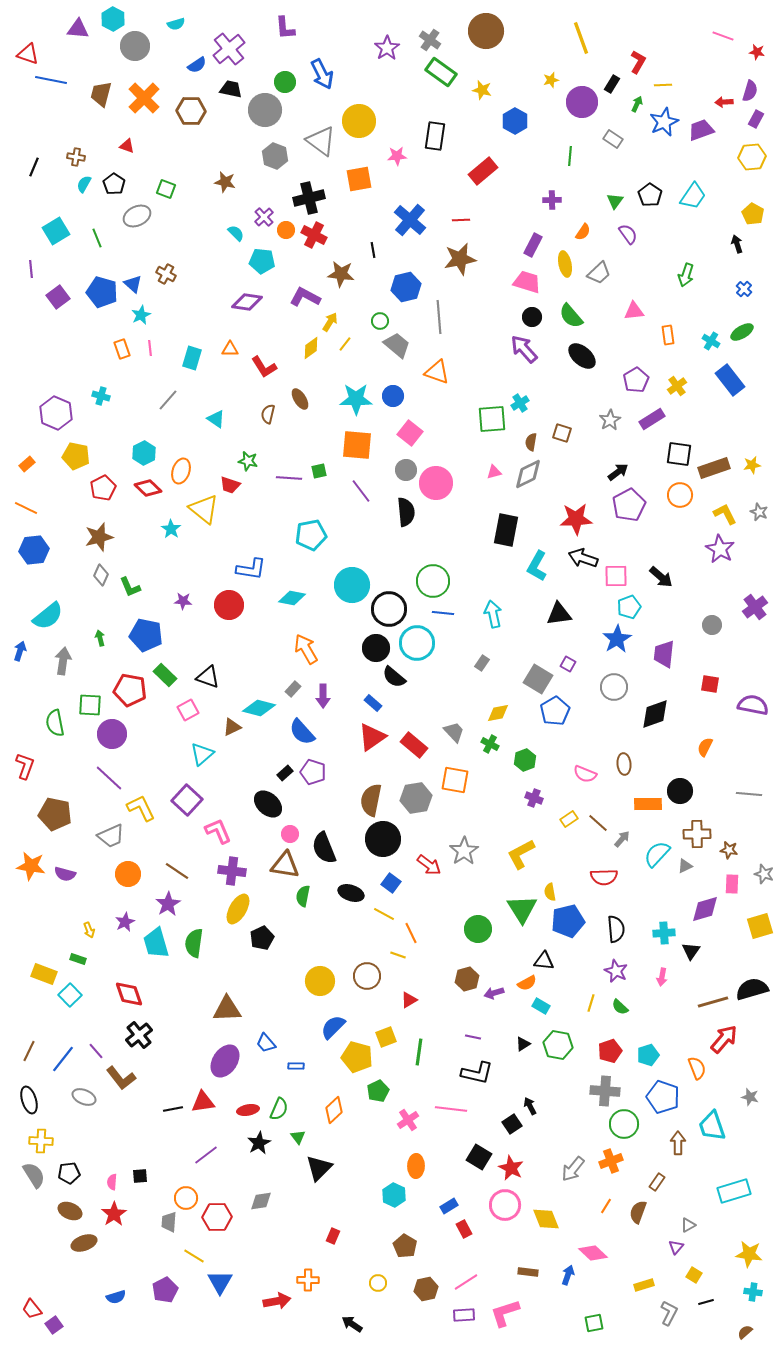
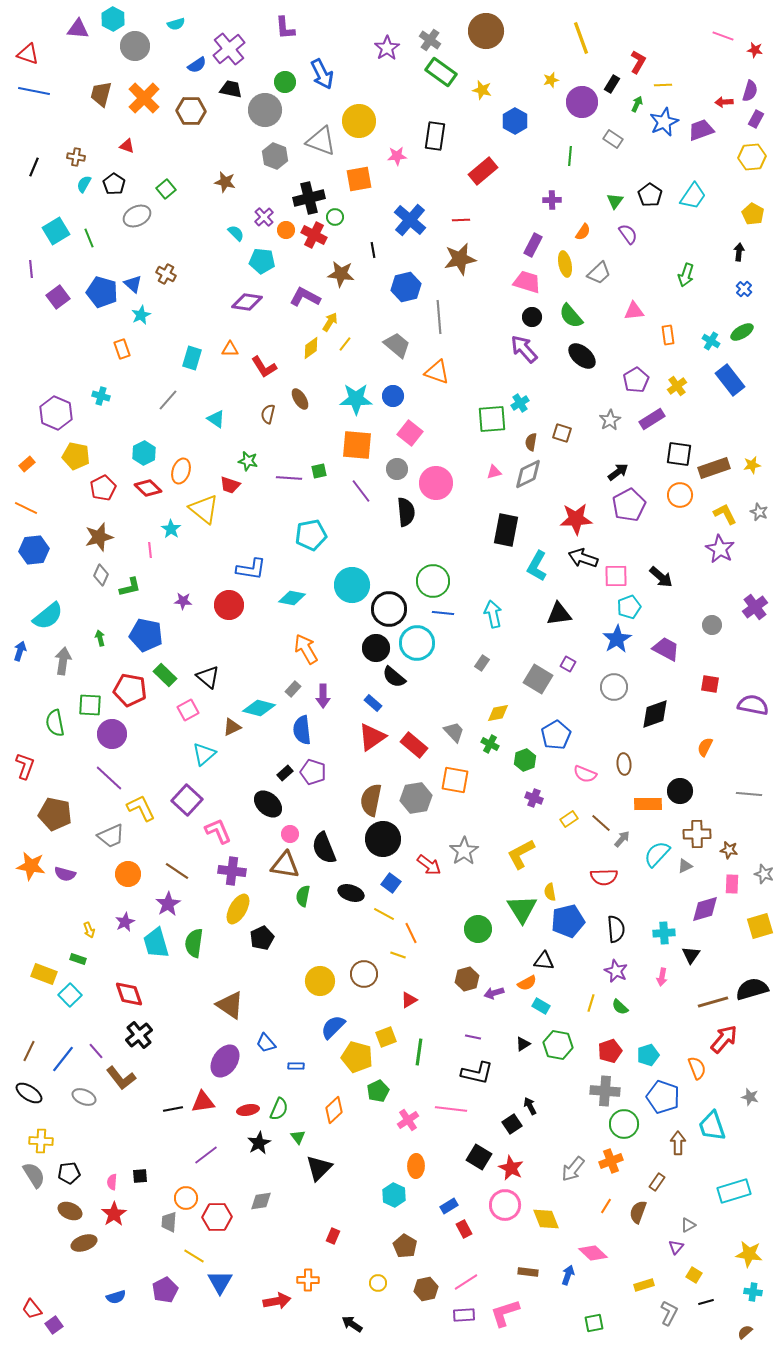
red star at (757, 52): moved 2 px left, 2 px up
blue line at (51, 80): moved 17 px left, 11 px down
gray triangle at (321, 141): rotated 16 degrees counterclockwise
green square at (166, 189): rotated 30 degrees clockwise
green line at (97, 238): moved 8 px left
black arrow at (737, 244): moved 2 px right, 8 px down; rotated 24 degrees clockwise
green circle at (380, 321): moved 45 px left, 104 px up
pink line at (150, 348): moved 202 px down
gray circle at (406, 470): moved 9 px left, 1 px up
green L-shape at (130, 587): rotated 80 degrees counterclockwise
purple trapezoid at (664, 654): moved 2 px right, 5 px up; rotated 112 degrees clockwise
black triangle at (208, 677): rotated 20 degrees clockwise
blue pentagon at (555, 711): moved 1 px right, 24 px down
blue semicircle at (302, 732): moved 2 px up; rotated 36 degrees clockwise
cyan triangle at (202, 754): moved 2 px right
brown line at (598, 823): moved 3 px right
black triangle at (691, 951): moved 4 px down
brown circle at (367, 976): moved 3 px left, 2 px up
brown triangle at (227, 1009): moved 3 px right, 4 px up; rotated 36 degrees clockwise
black ellipse at (29, 1100): moved 7 px up; rotated 40 degrees counterclockwise
